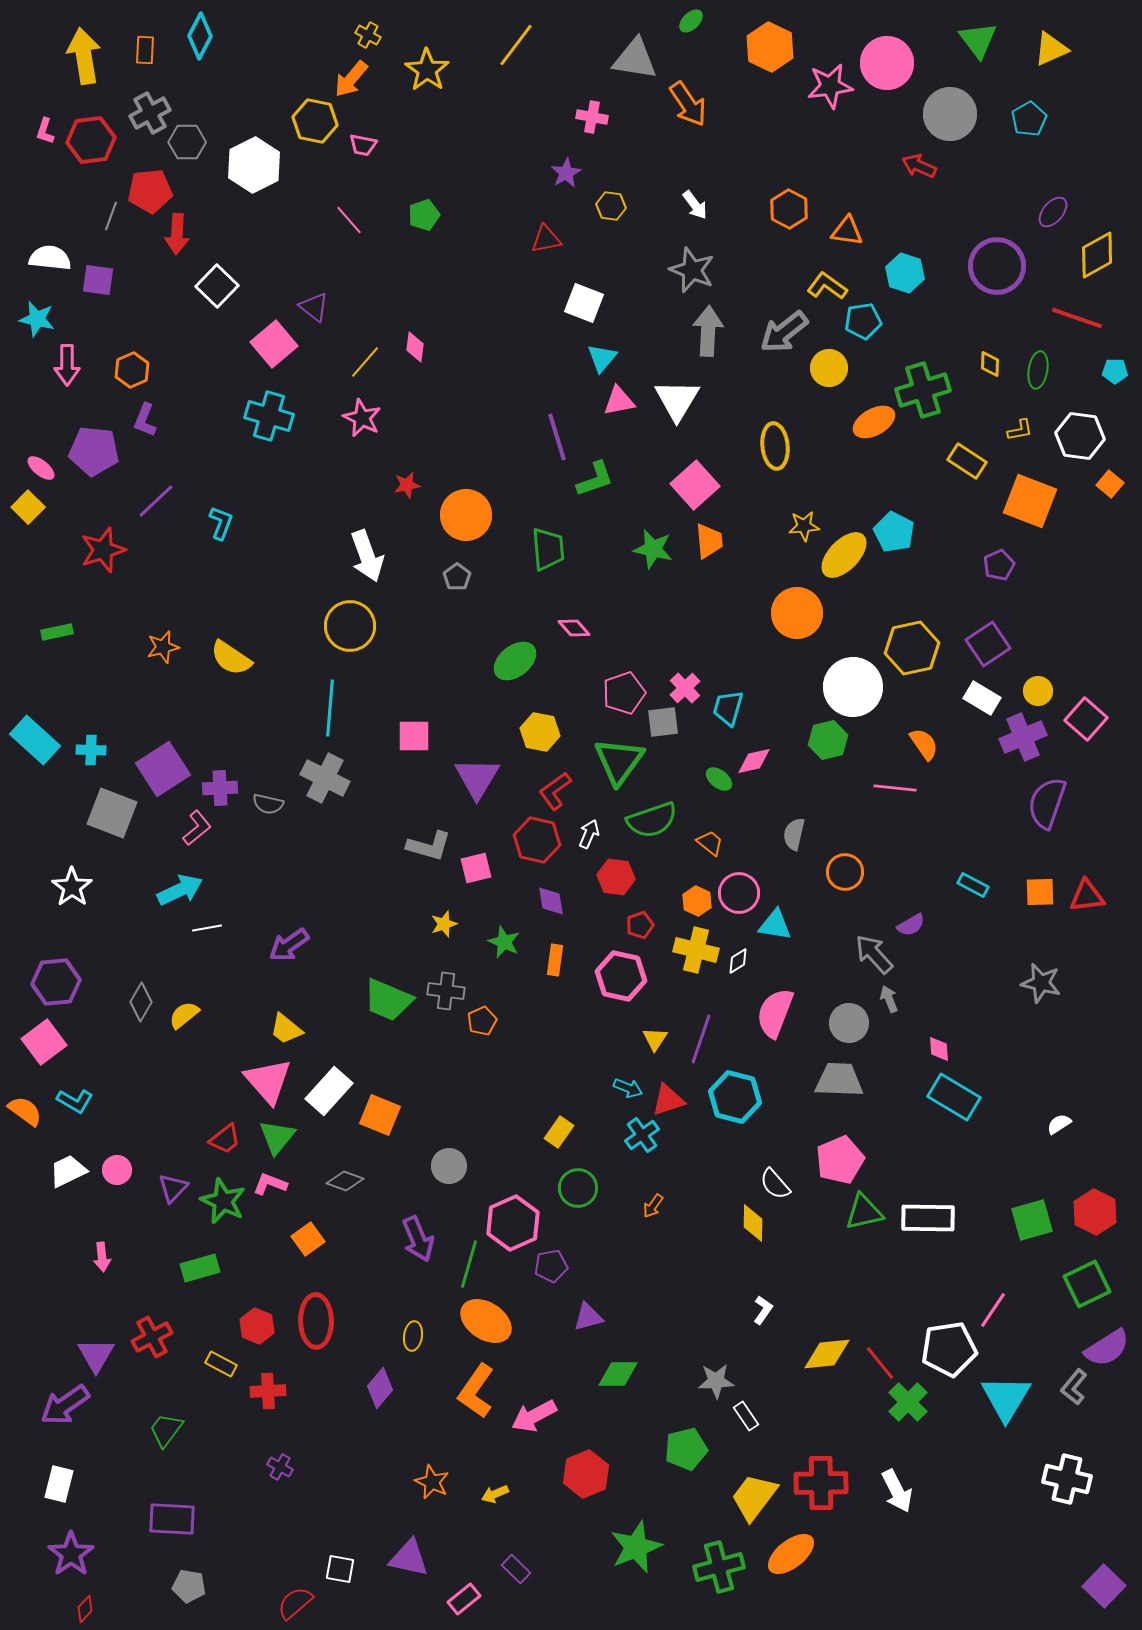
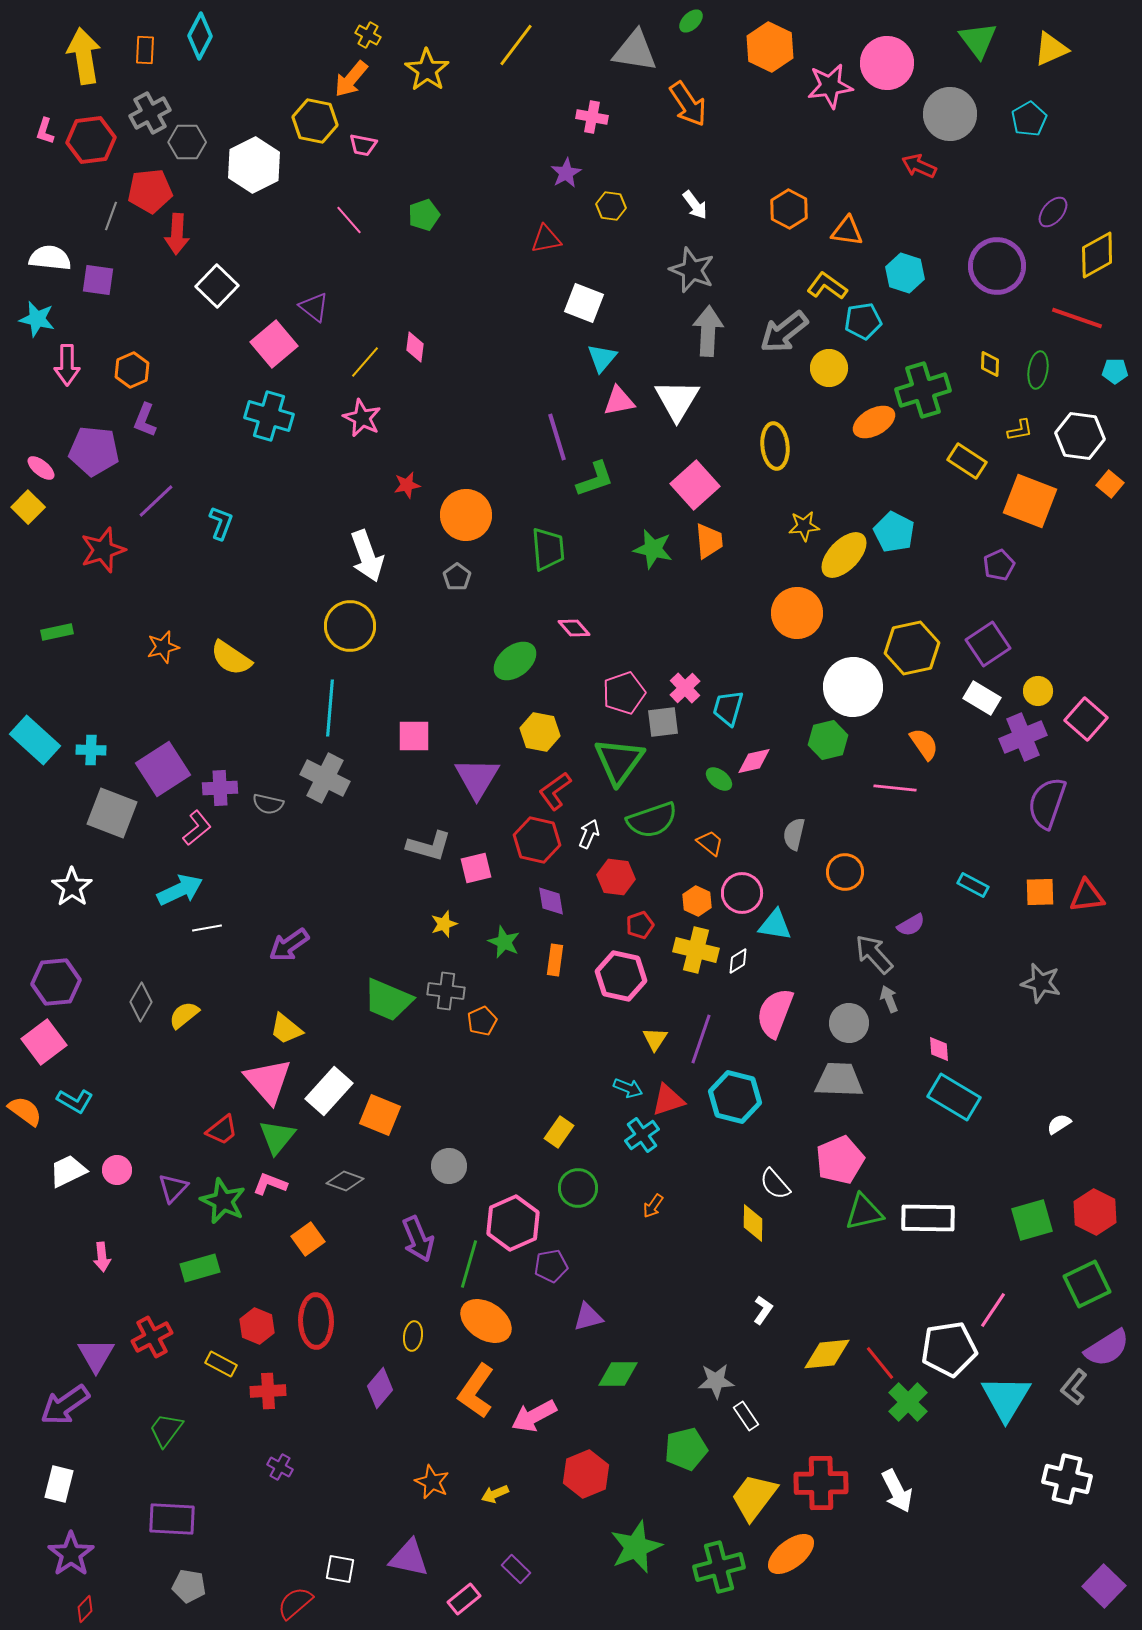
gray triangle at (635, 59): moved 8 px up
pink circle at (739, 893): moved 3 px right
red trapezoid at (225, 1139): moved 3 px left, 9 px up
